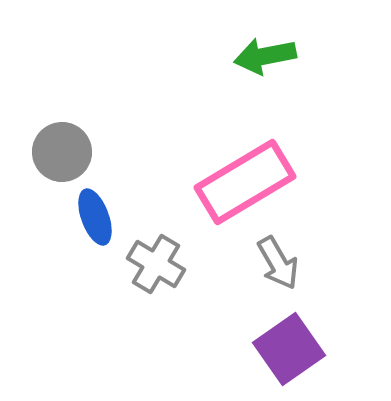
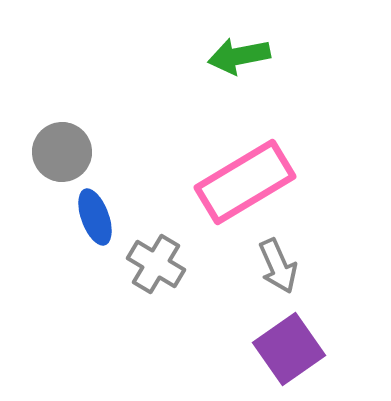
green arrow: moved 26 px left
gray arrow: moved 3 px down; rotated 6 degrees clockwise
